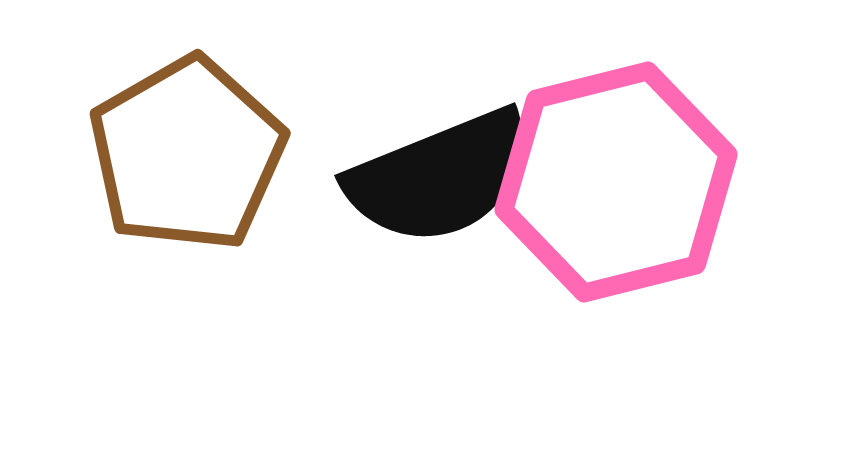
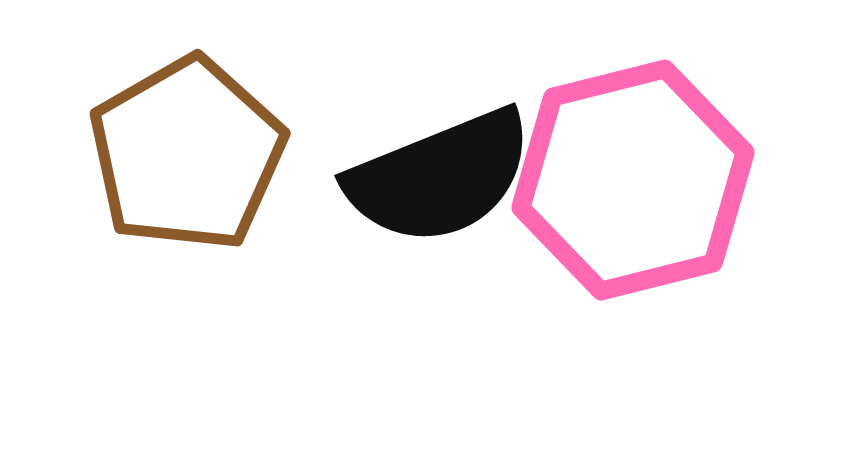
pink hexagon: moved 17 px right, 2 px up
